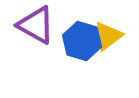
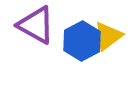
blue hexagon: rotated 15 degrees clockwise
